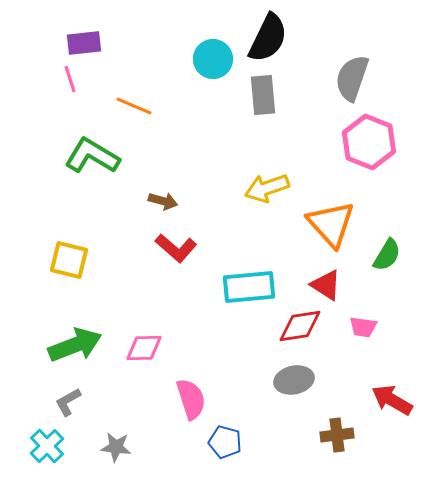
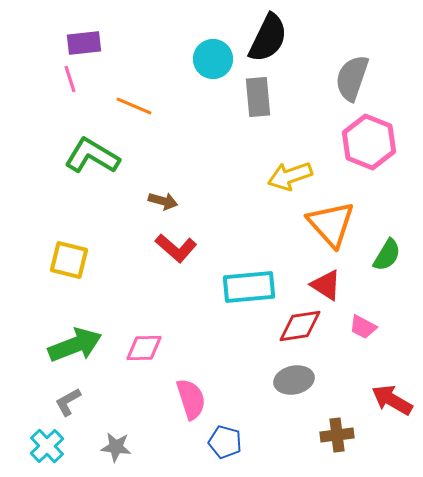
gray rectangle: moved 5 px left, 2 px down
yellow arrow: moved 23 px right, 12 px up
pink trapezoid: rotated 20 degrees clockwise
